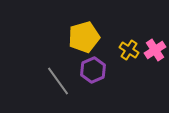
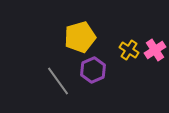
yellow pentagon: moved 4 px left
